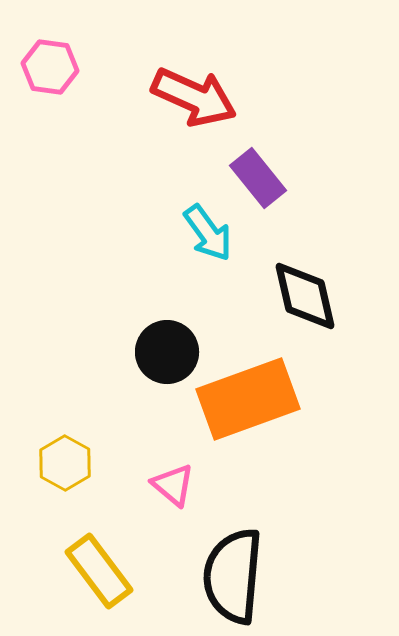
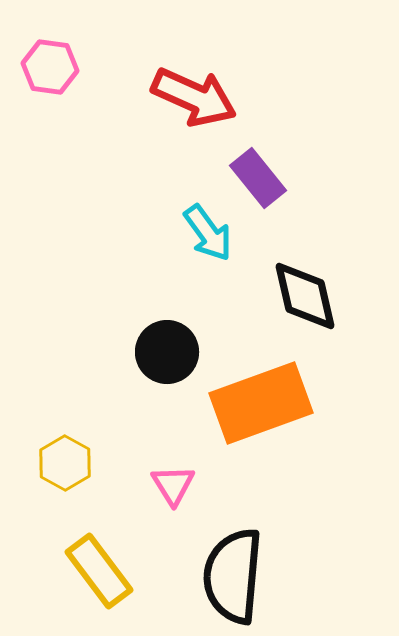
orange rectangle: moved 13 px right, 4 px down
pink triangle: rotated 18 degrees clockwise
